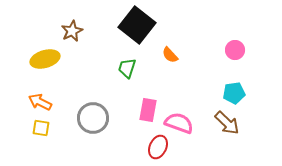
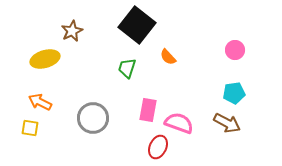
orange semicircle: moved 2 px left, 2 px down
brown arrow: rotated 16 degrees counterclockwise
yellow square: moved 11 px left
